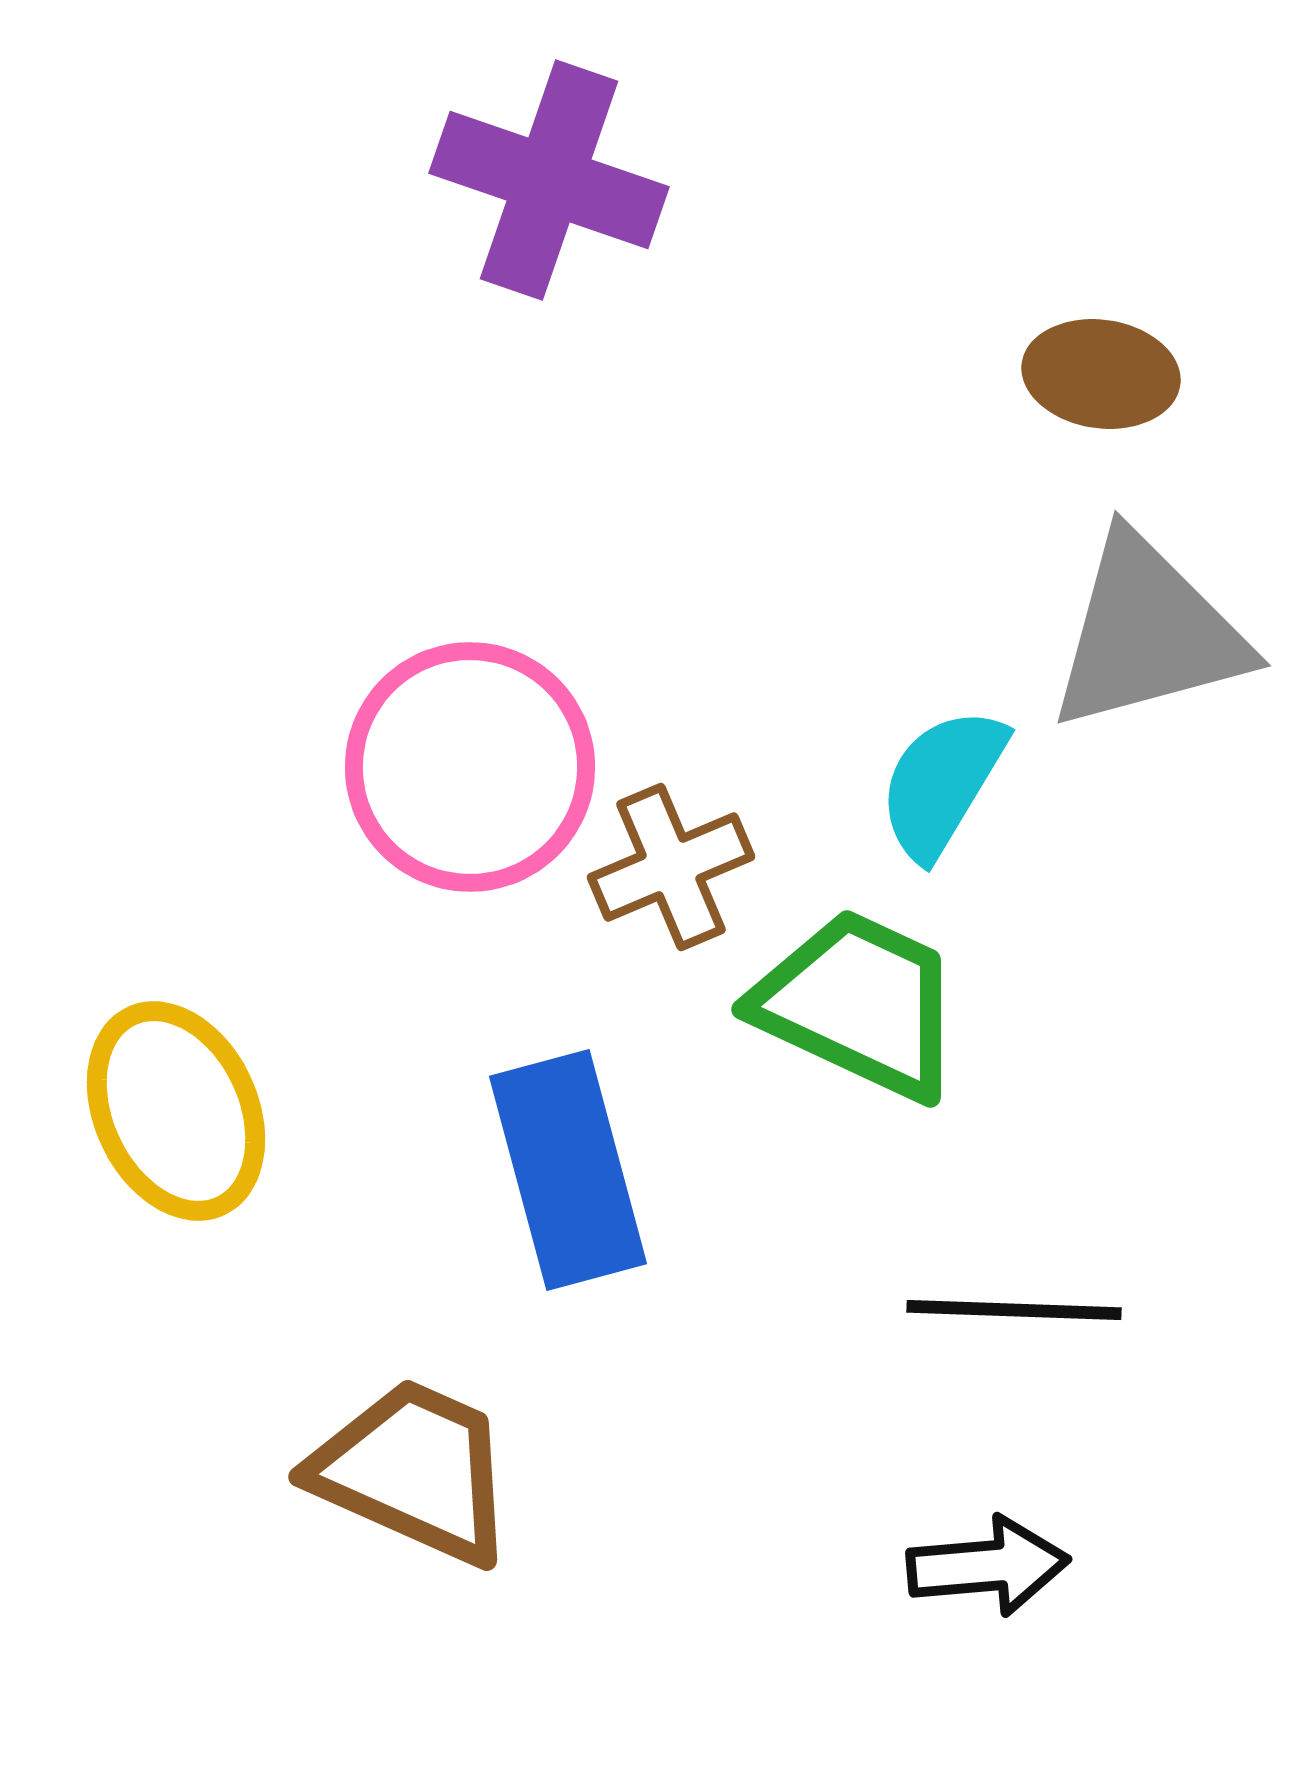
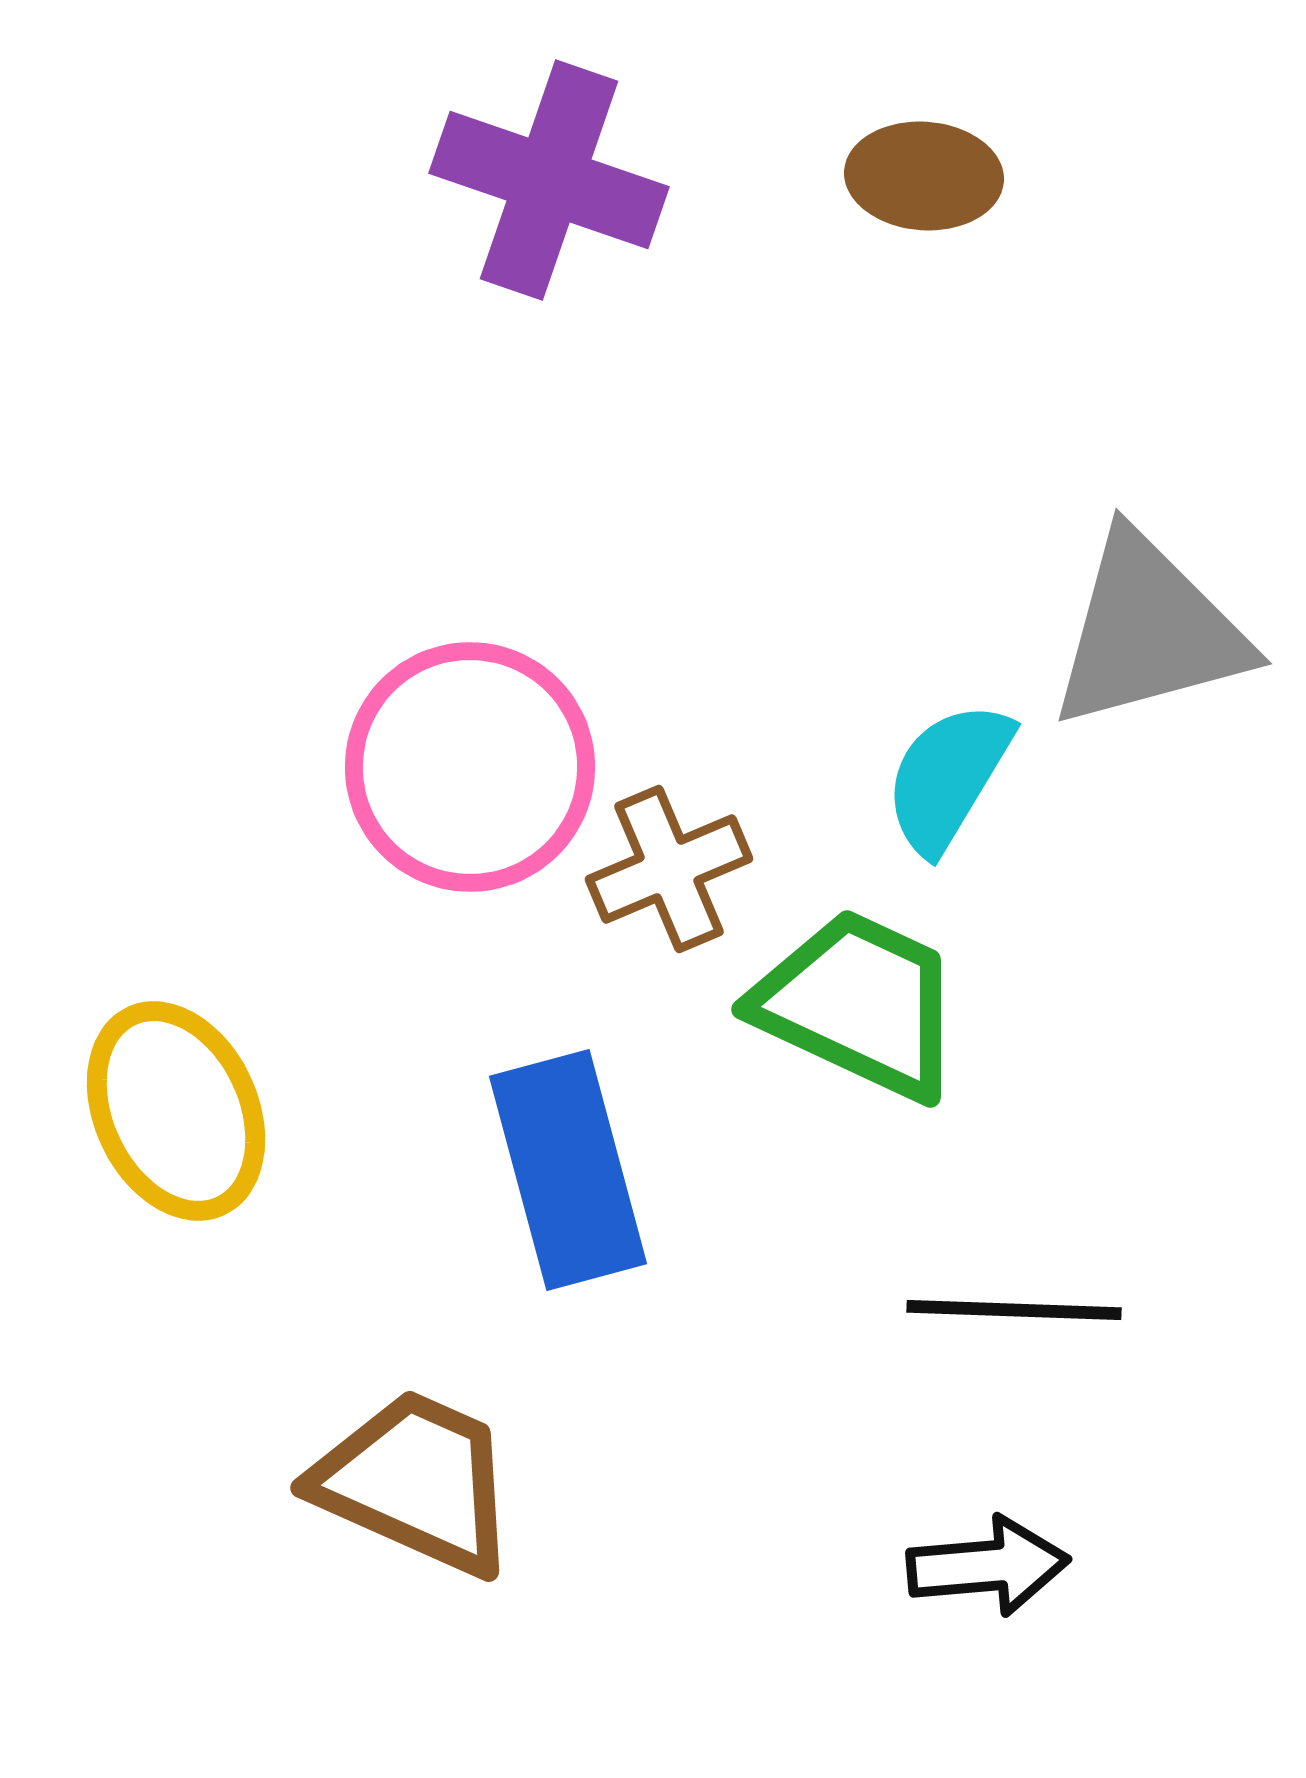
brown ellipse: moved 177 px left, 198 px up; rotated 4 degrees counterclockwise
gray triangle: moved 1 px right, 2 px up
cyan semicircle: moved 6 px right, 6 px up
brown cross: moved 2 px left, 2 px down
brown trapezoid: moved 2 px right, 11 px down
